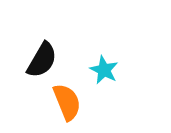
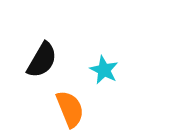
orange semicircle: moved 3 px right, 7 px down
